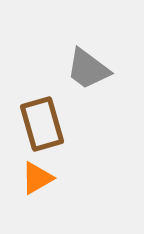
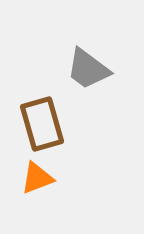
orange triangle: rotated 9 degrees clockwise
